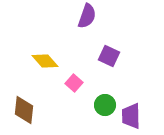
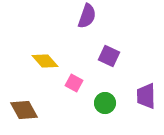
pink square: rotated 12 degrees counterclockwise
green circle: moved 2 px up
brown diamond: rotated 36 degrees counterclockwise
purple trapezoid: moved 15 px right, 20 px up
